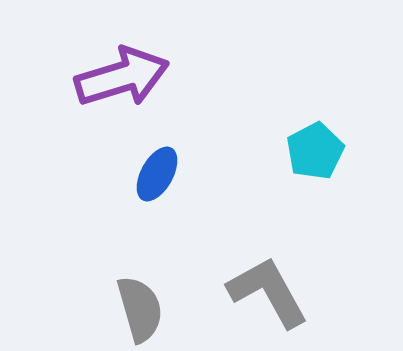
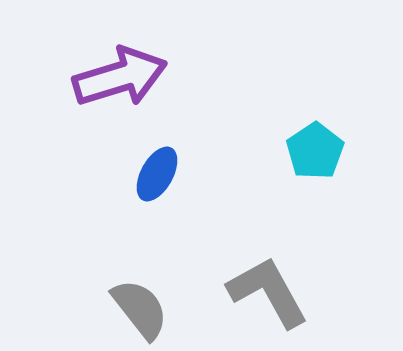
purple arrow: moved 2 px left
cyan pentagon: rotated 6 degrees counterclockwise
gray semicircle: rotated 22 degrees counterclockwise
